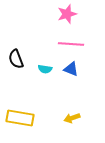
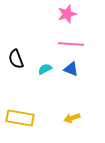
cyan semicircle: rotated 144 degrees clockwise
